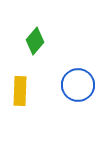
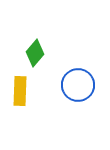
green diamond: moved 12 px down
